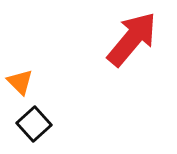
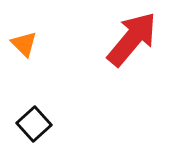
orange triangle: moved 4 px right, 38 px up
